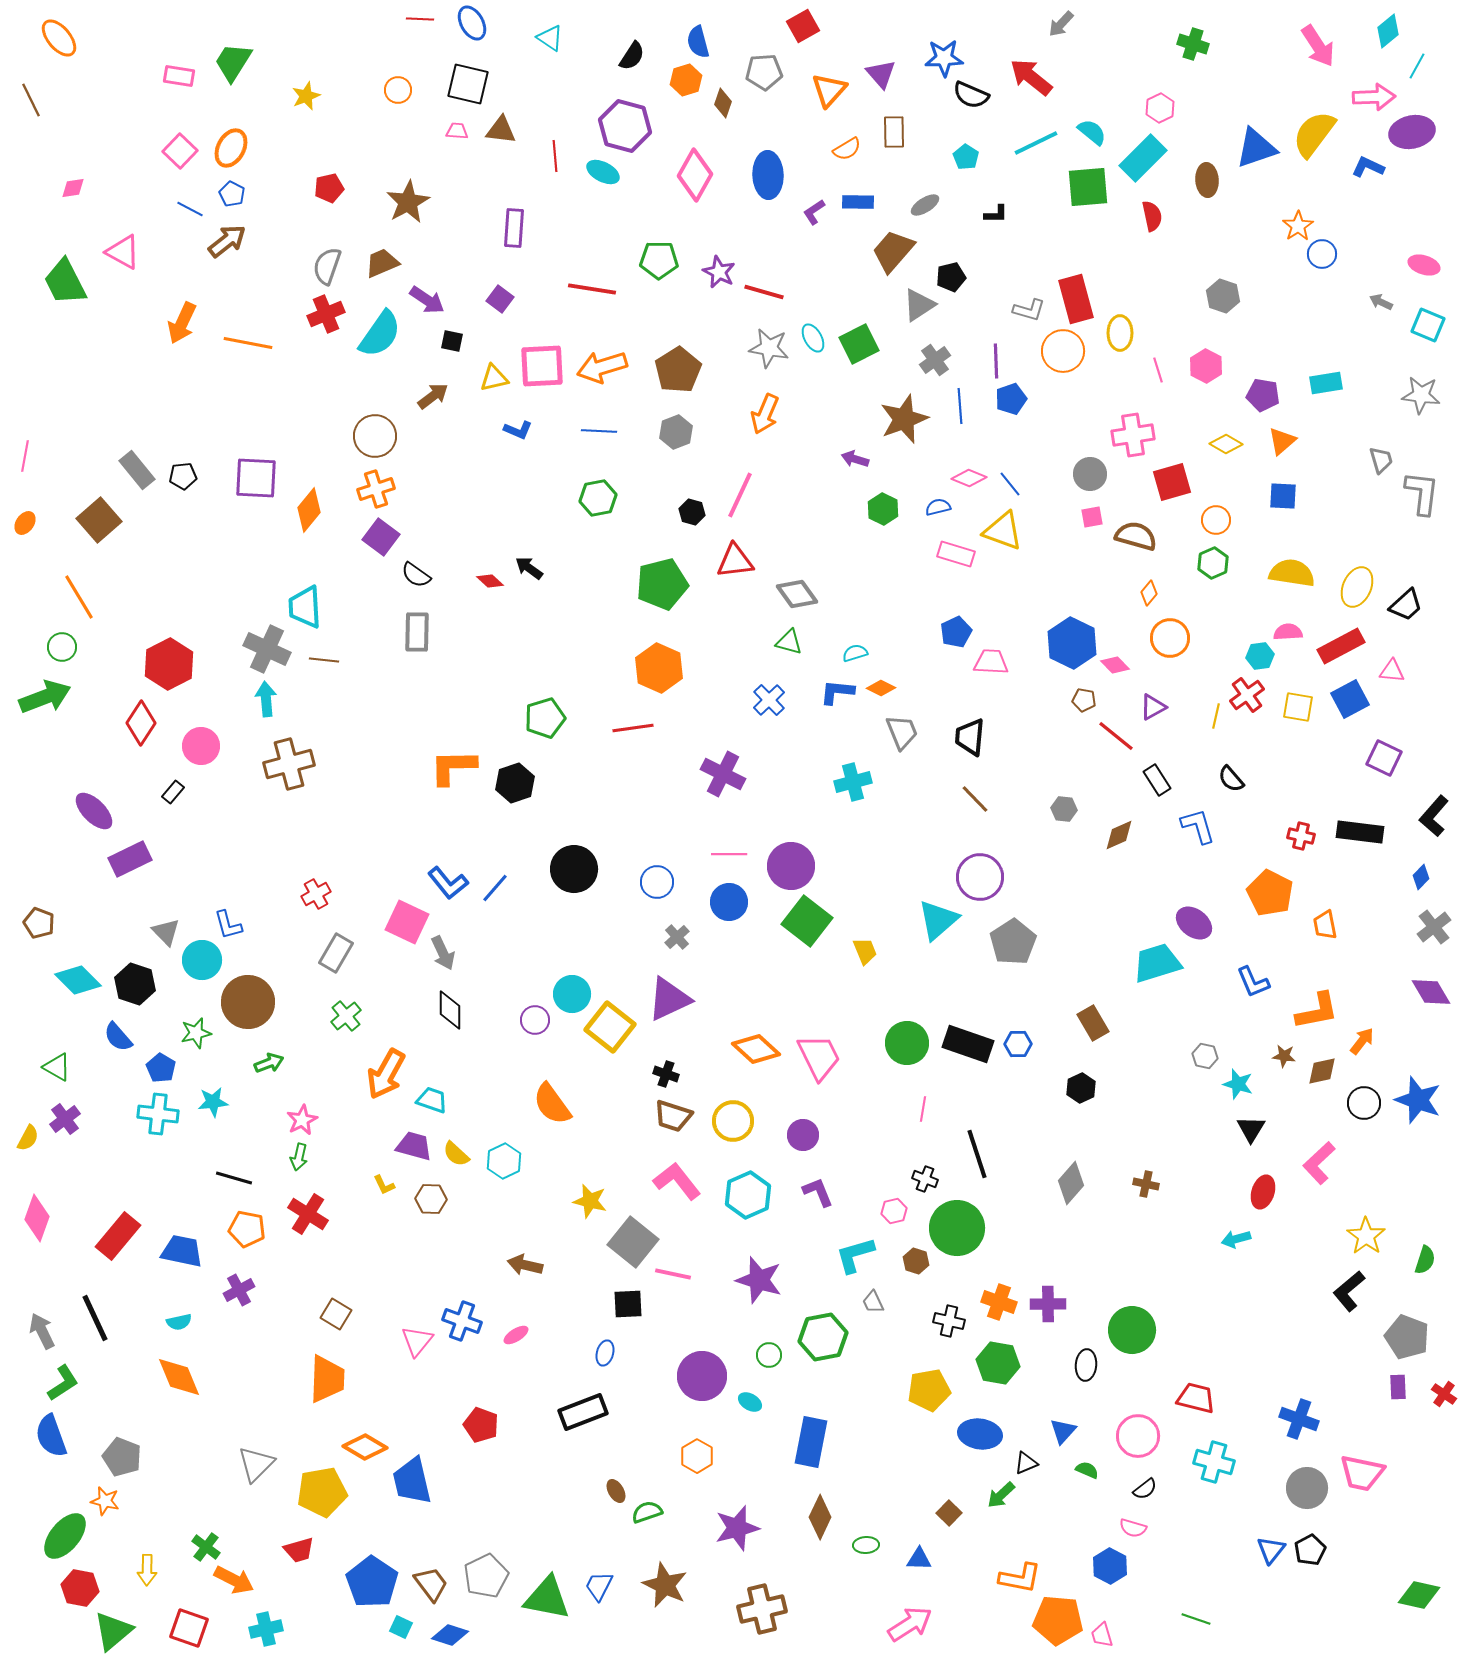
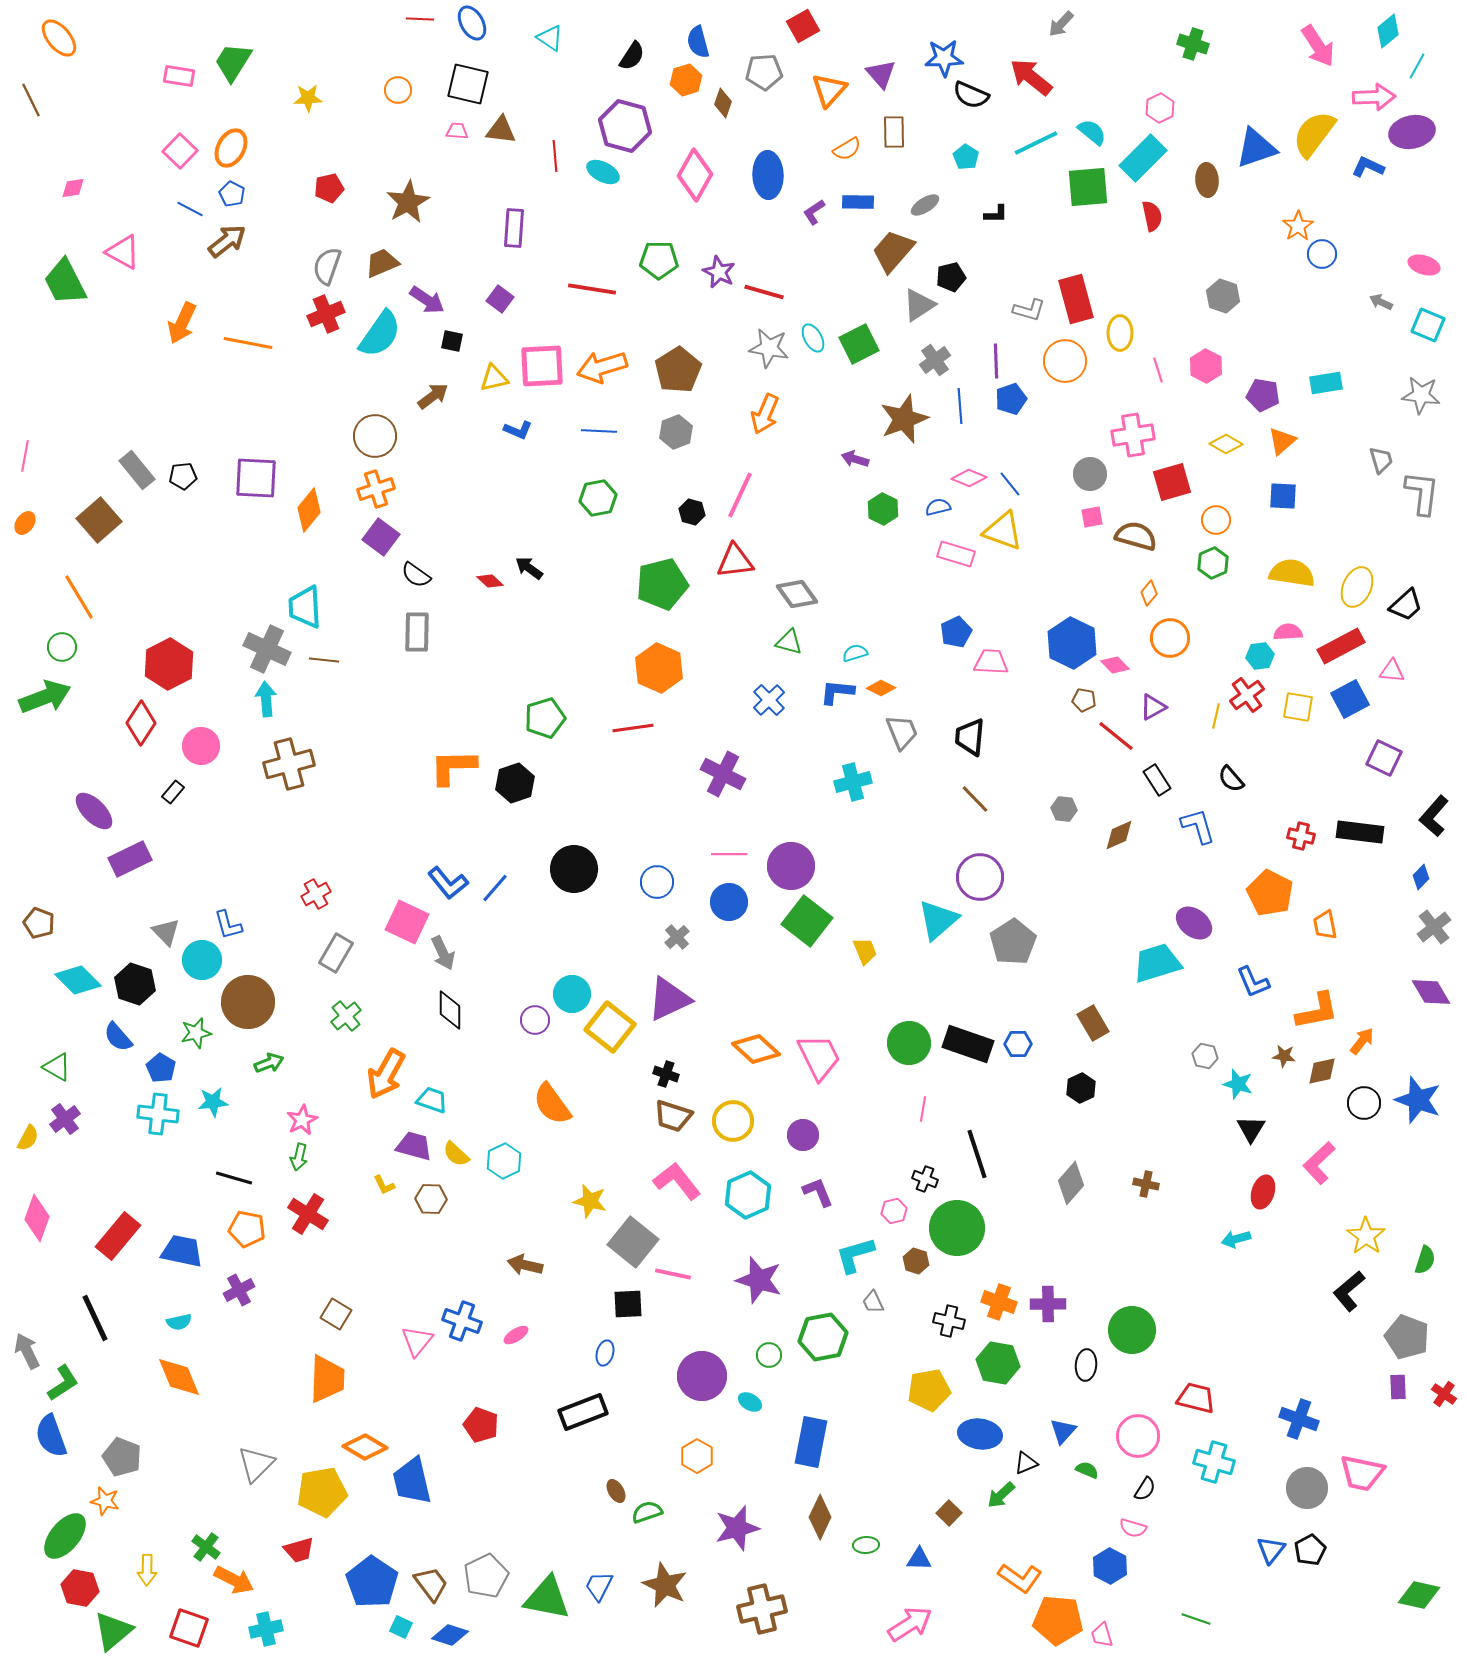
yellow star at (306, 96): moved 2 px right, 2 px down; rotated 20 degrees clockwise
orange circle at (1063, 351): moved 2 px right, 10 px down
green circle at (907, 1043): moved 2 px right
gray arrow at (42, 1331): moved 15 px left, 20 px down
black semicircle at (1145, 1489): rotated 20 degrees counterclockwise
orange L-shape at (1020, 1578): rotated 24 degrees clockwise
